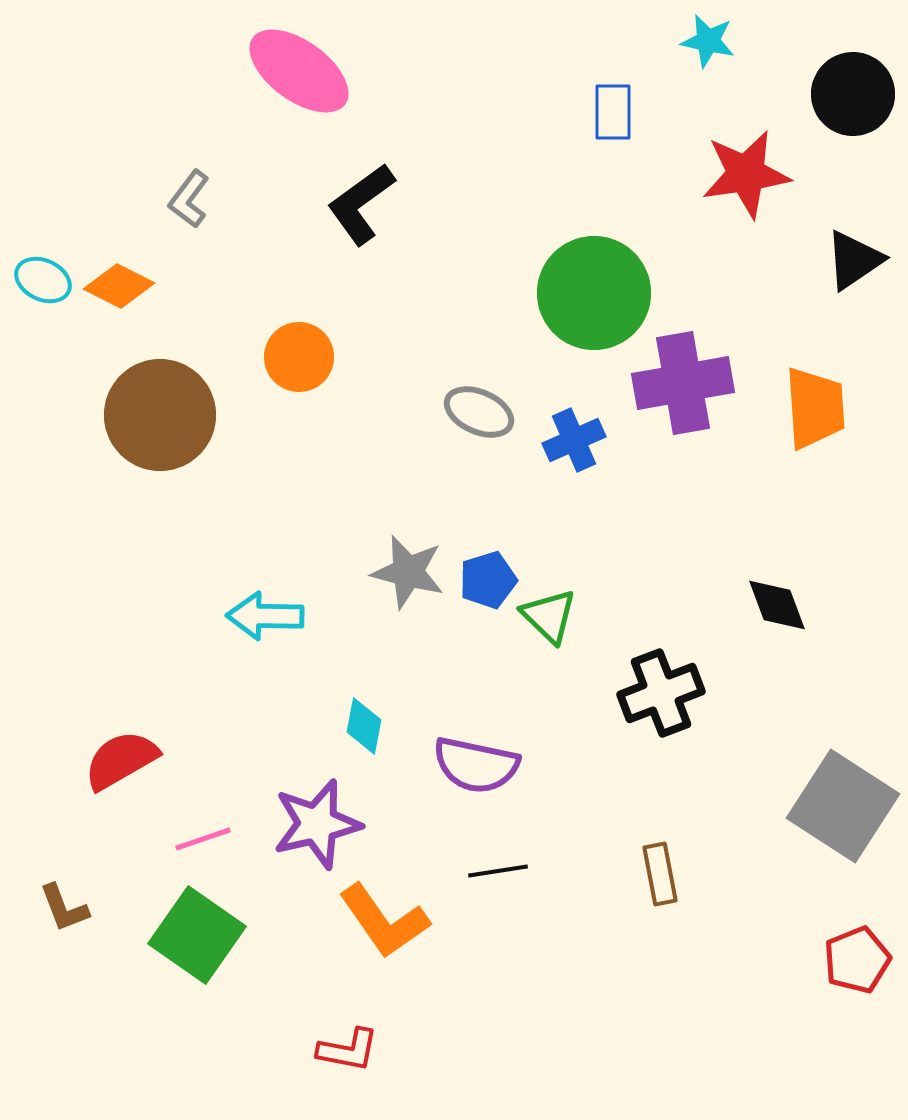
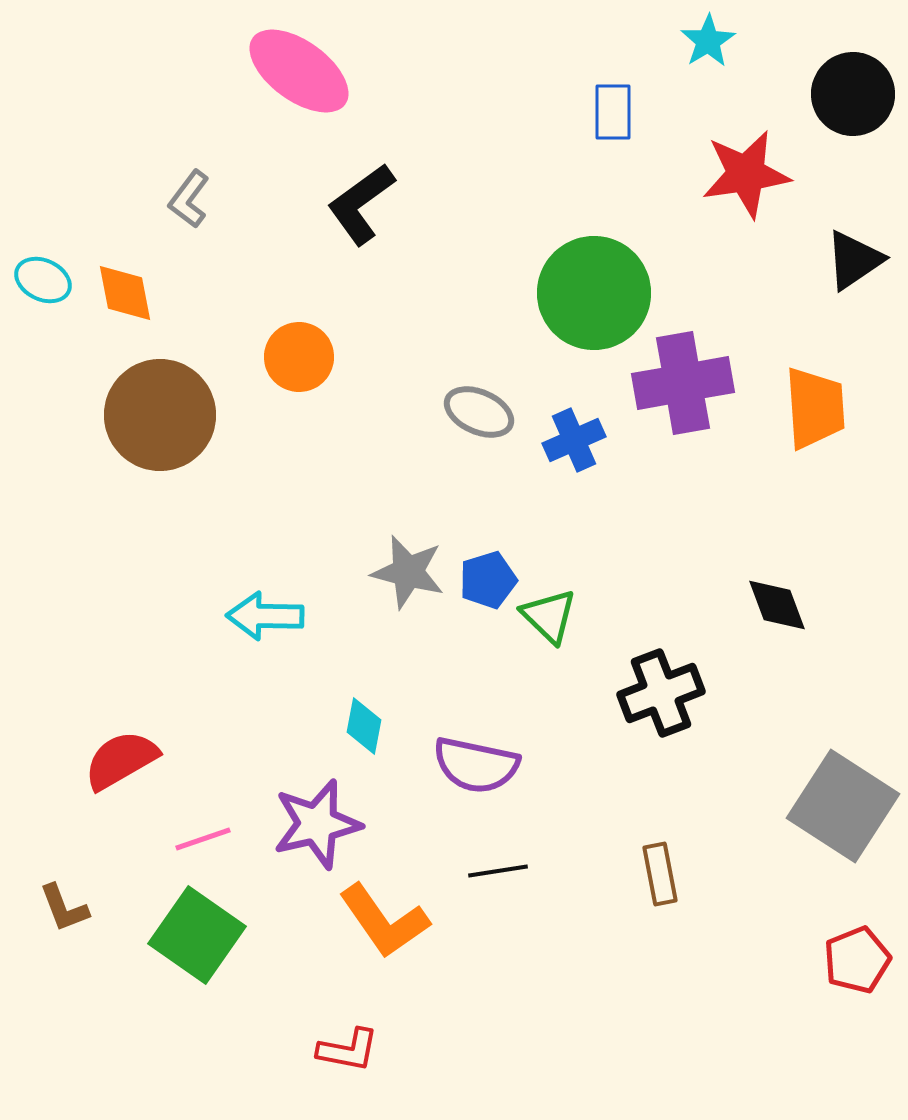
cyan star: rotated 28 degrees clockwise
orange diamond: moved 6 px right, 7 px down; rotated 52 degrees clockwise
